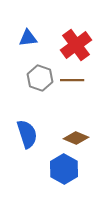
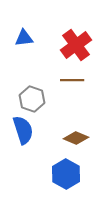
blue triangle: moved 4 px left
gray hexagon: moved 8 px left, 21 px down
blue semicircle: moved 4 px left, 4 px up
blue hexagon: moved 2 px right, 5 px down
